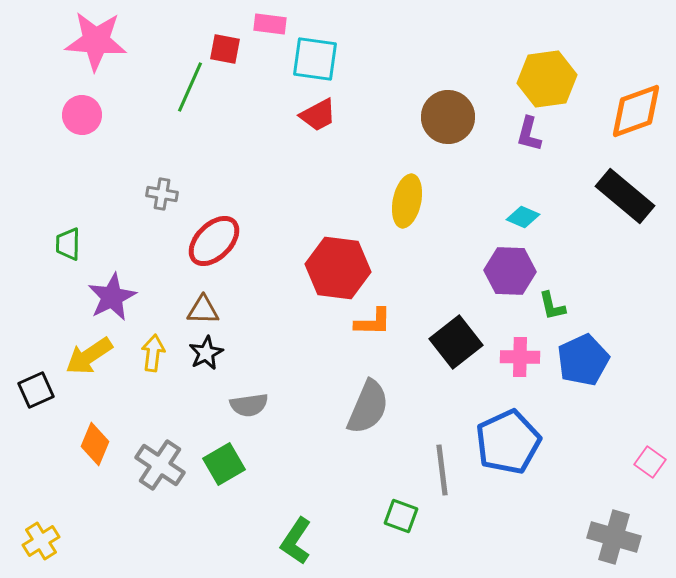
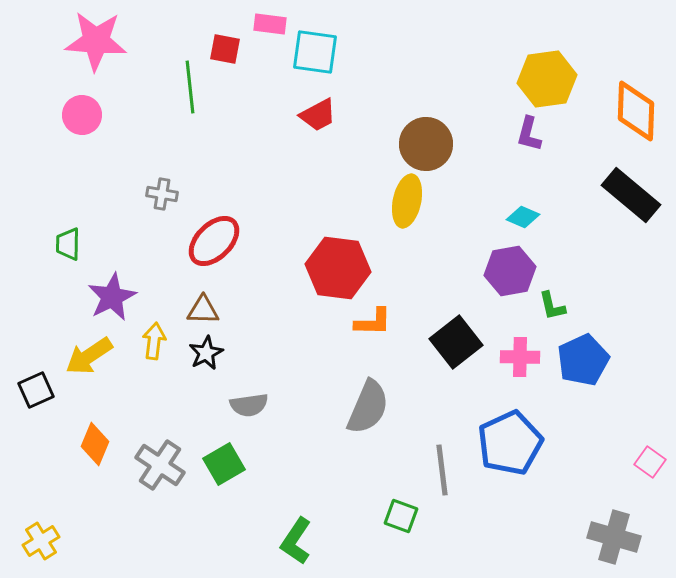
cyan square at (315, 59): moved 7 px up
green line at (190, 87): rotated 30 degrees counterclockwise
orange diamond at (636, 111): rotated 68 degrees counterclockwise
brown circle at (448, 117): moved 22 px left, 27 px down
black rectangle at (625, 196): moved 6 px right, 1 px up
purple hexagon at (510, 271): rotated 12 degrees counterclockwise
yellow arrow at (153, 353): moved 1 px right, 12 px up
blue pentagon at (508, 442): moved 2 px right, 1 px down
